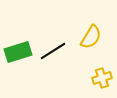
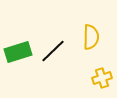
yellow semicircle: rotated 30 degrees counterclockwise
black line: rotated 12 degrees counterclockwise
